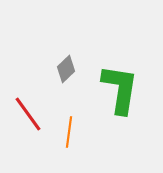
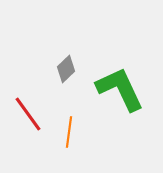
green L-shape: rotated 34 degrees counterclockwise
